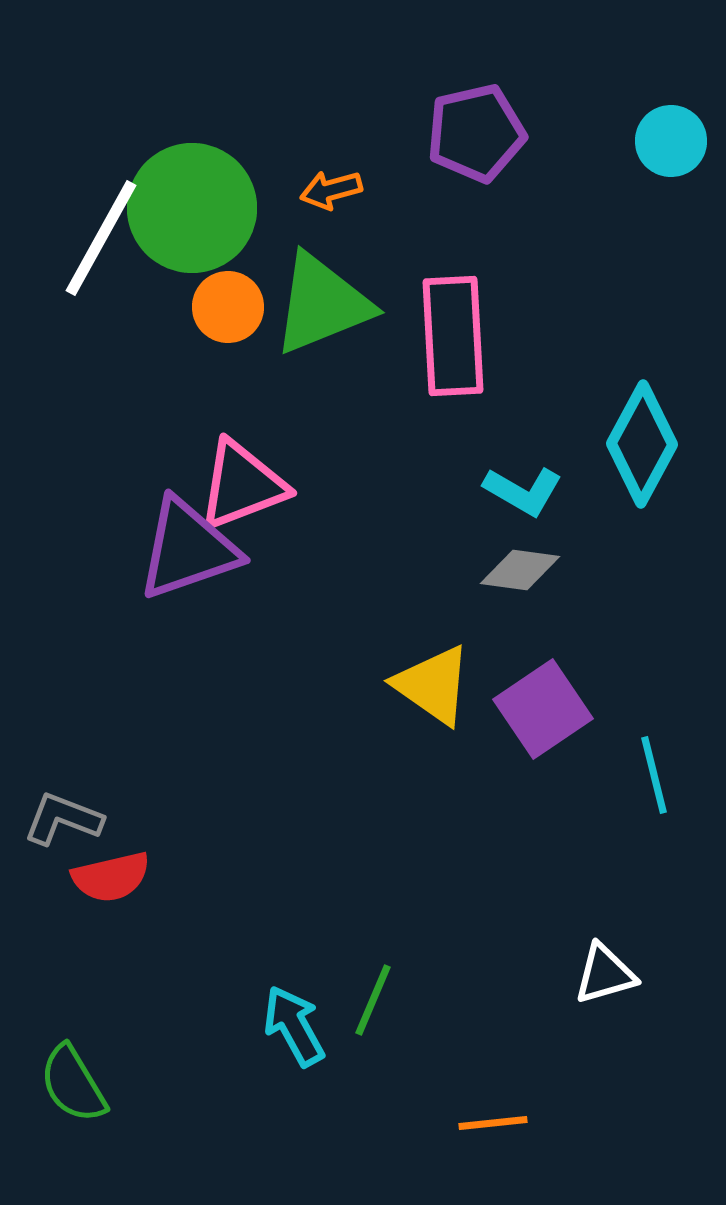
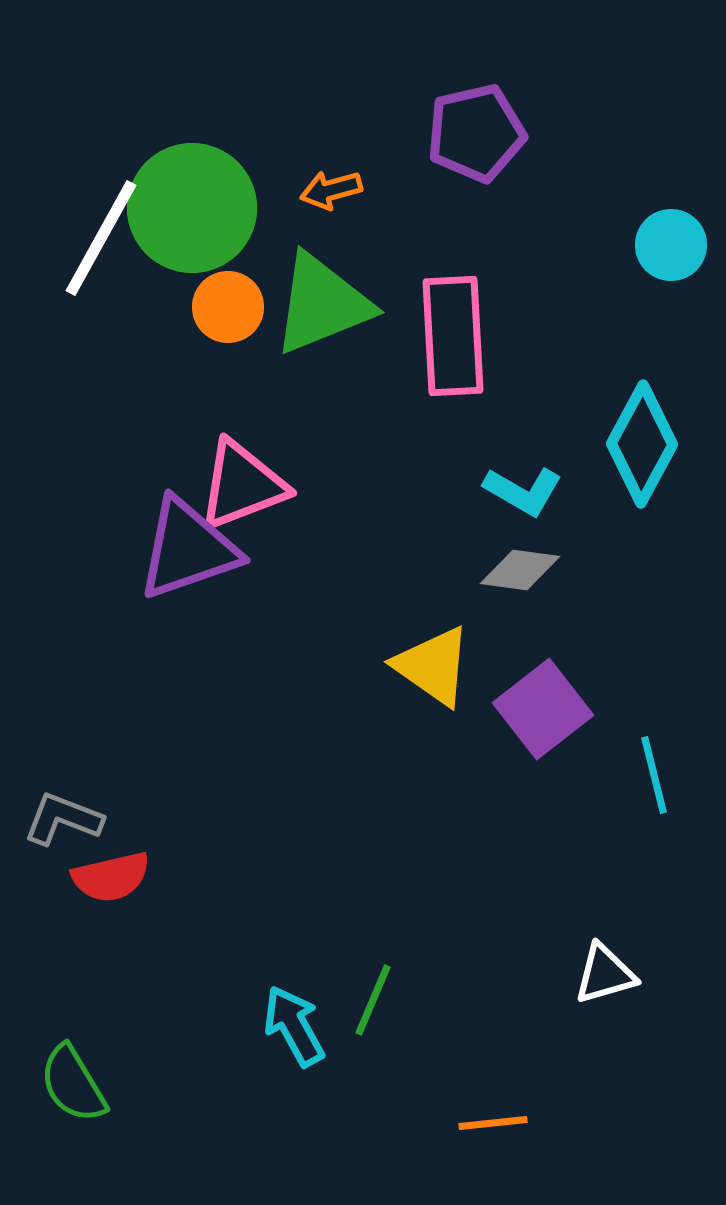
cyan circle: moved 104 px down
yellow triangle: moved 19 px up
purple square: rotated 4 degrees counterclockwise
